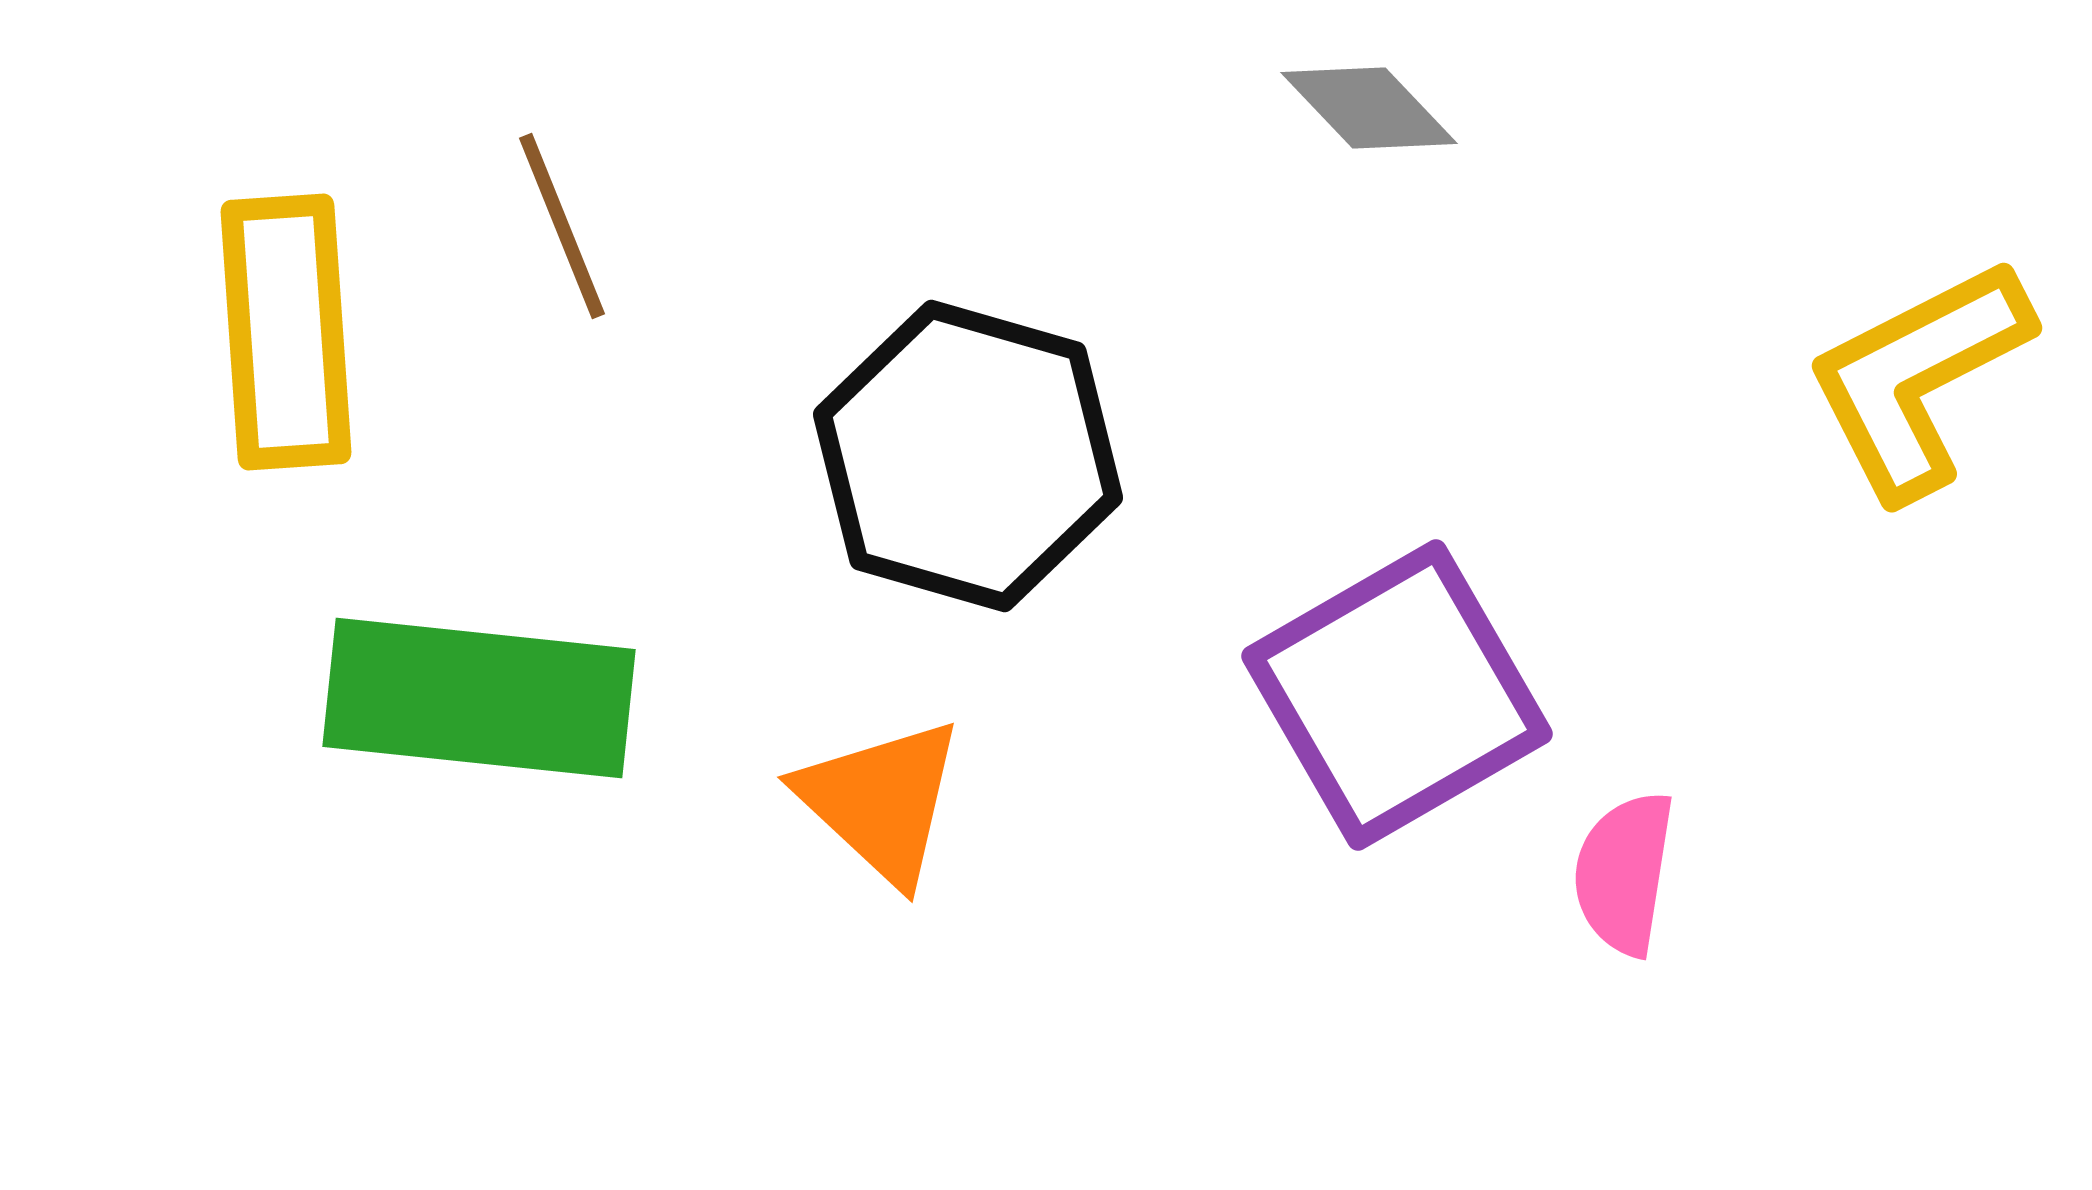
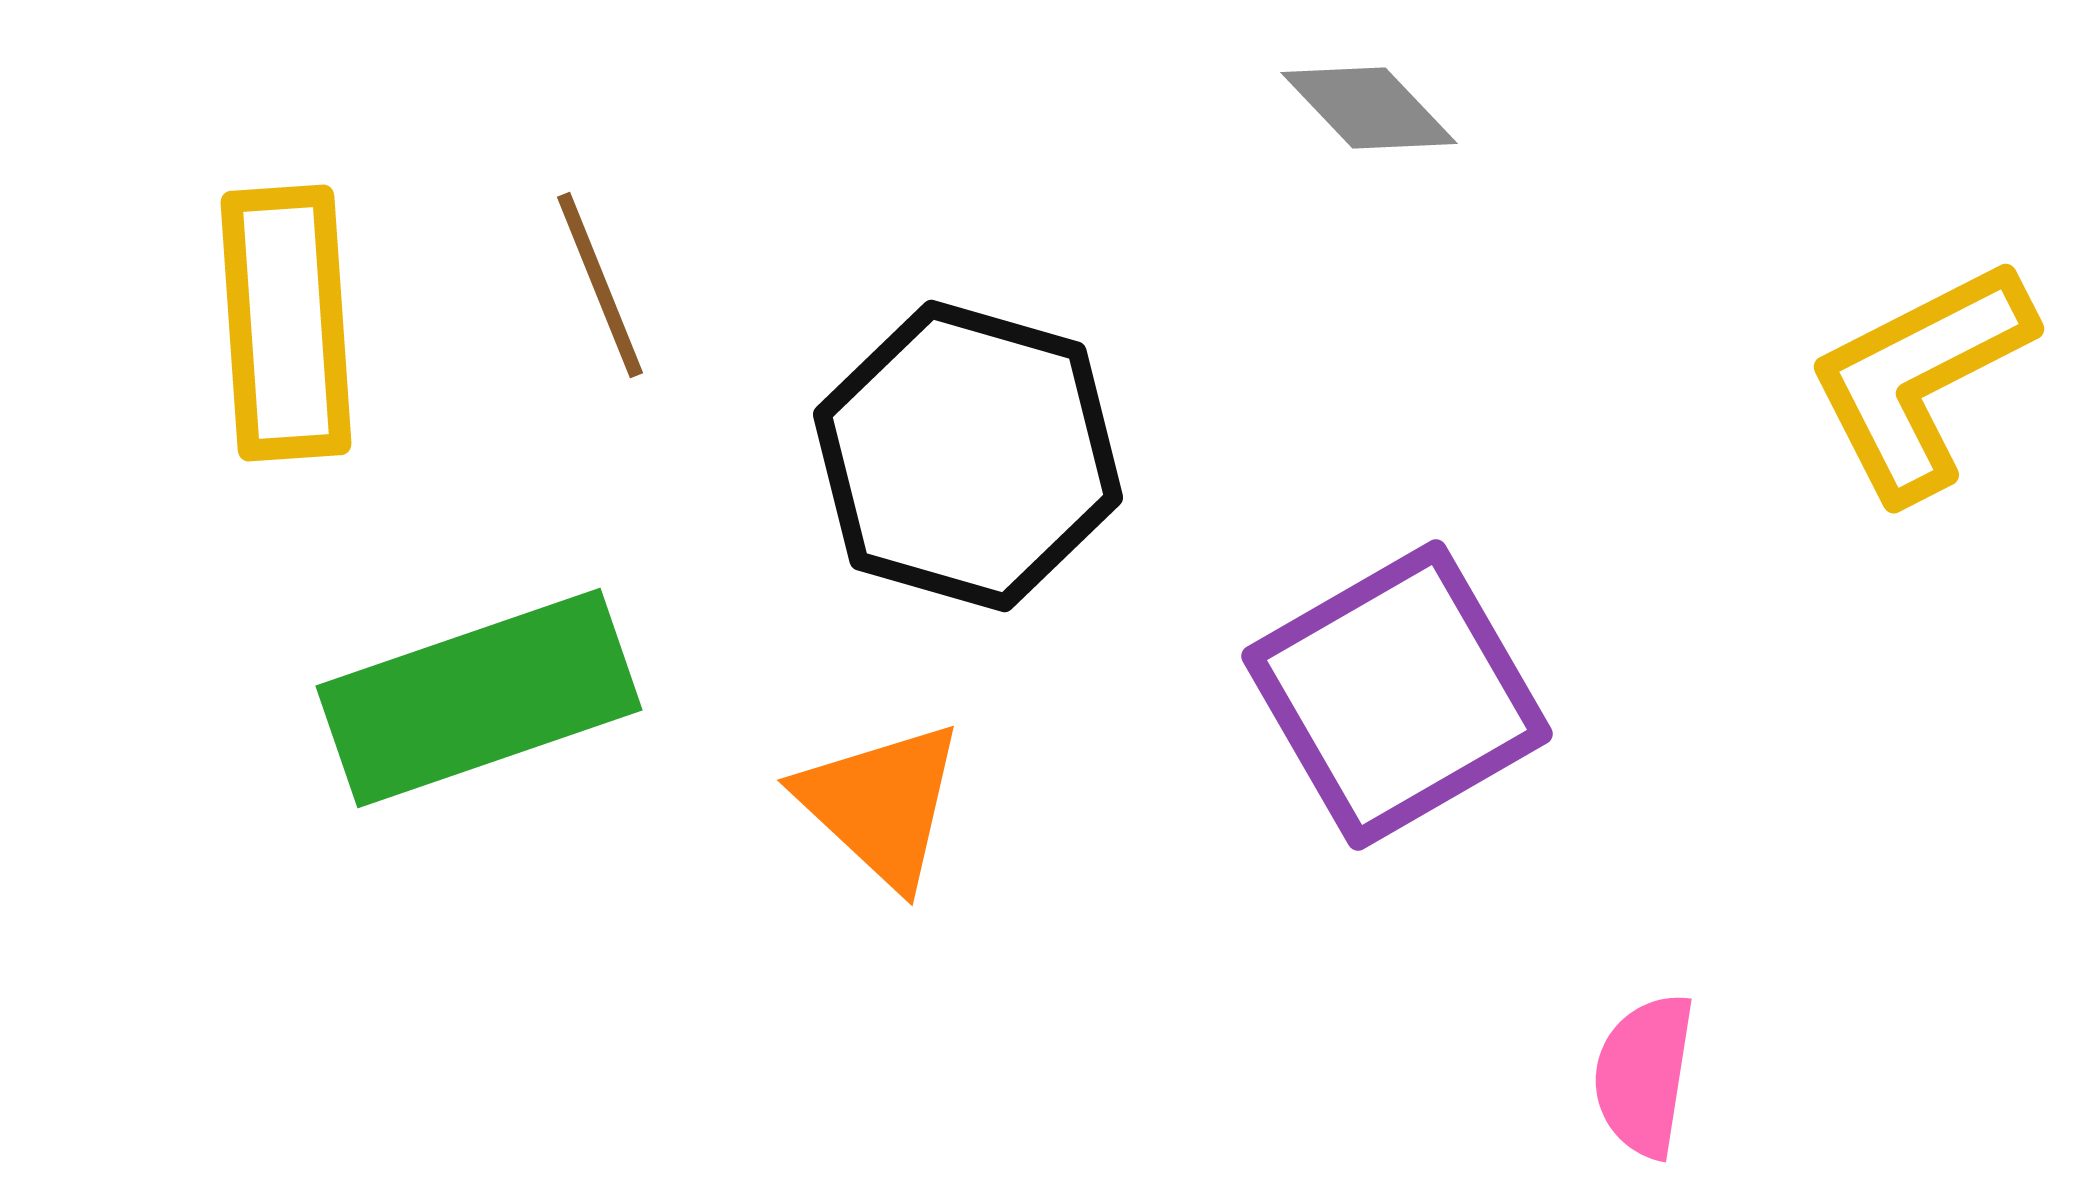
brown line: moved 38 px right, 59 px down
yellow rectangle: moved 9 px up
yellow L-shape: moved 2 px right, 1 px down
green rectangle: rotated 25 degrees counterclockwise
orange triangle: moved 3 px down
pink semicircle: moved 20 px right, 202 px down
